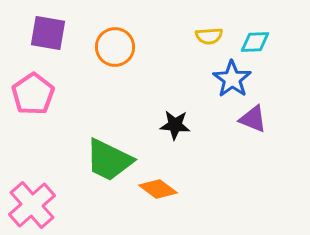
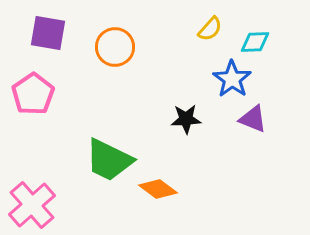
yellow semicircle: moved 1 px right, 7 px up; rotated 44 degrees counterclockwise
black star: moved 11 px right, 6 px up; rotated 8 degrees counterclockwise
